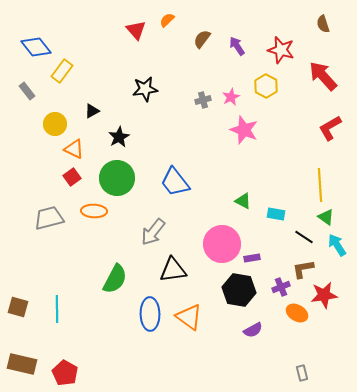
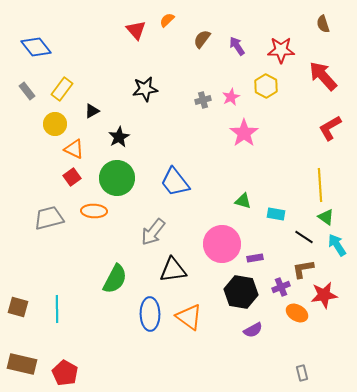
red star at (281, 50): rotated 16 degrees counterclockwise
yellow rectangle at (62, 71): moved 18 px down
pink star at (244, 130): moved 3 px down; rotated 16 degrees clockwise
green triangle at (243, 201): rotated 12 degrees counterclockwise
purple rectangle at (252, 258): moved 3 px right
black hexagon at (239, 290): moved 2 px right, 2 px down
